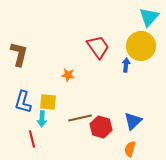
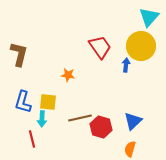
red trapezoid: moved 2 px right
